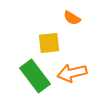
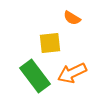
yellow square: moved 1 px right
orange arrow: rotated 12 degrees counterclockwise
